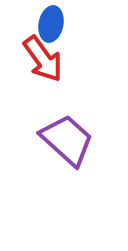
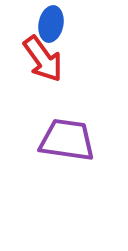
purple trapezoid: rotated 34 degrees counterclockwise
